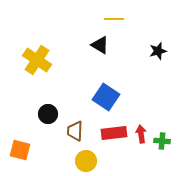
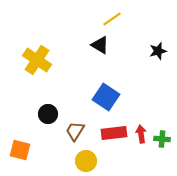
yellow line: moved 2 px left; rotated 36 degrees counterclockwise
brown trapezoid: rotated 30 degrees clockwise
green cross: moved 2 px up
